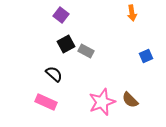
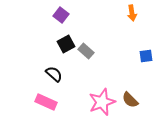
gray rectangle: rotated 14 degrees clockwise
blue square: rotated 16 degrees clockwise
